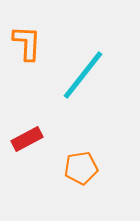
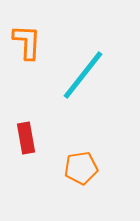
orange L-shape: moved 1 px up
red rectangle: moved 1 px left, 1 px up; rotated 72 degrees counterclockwise
